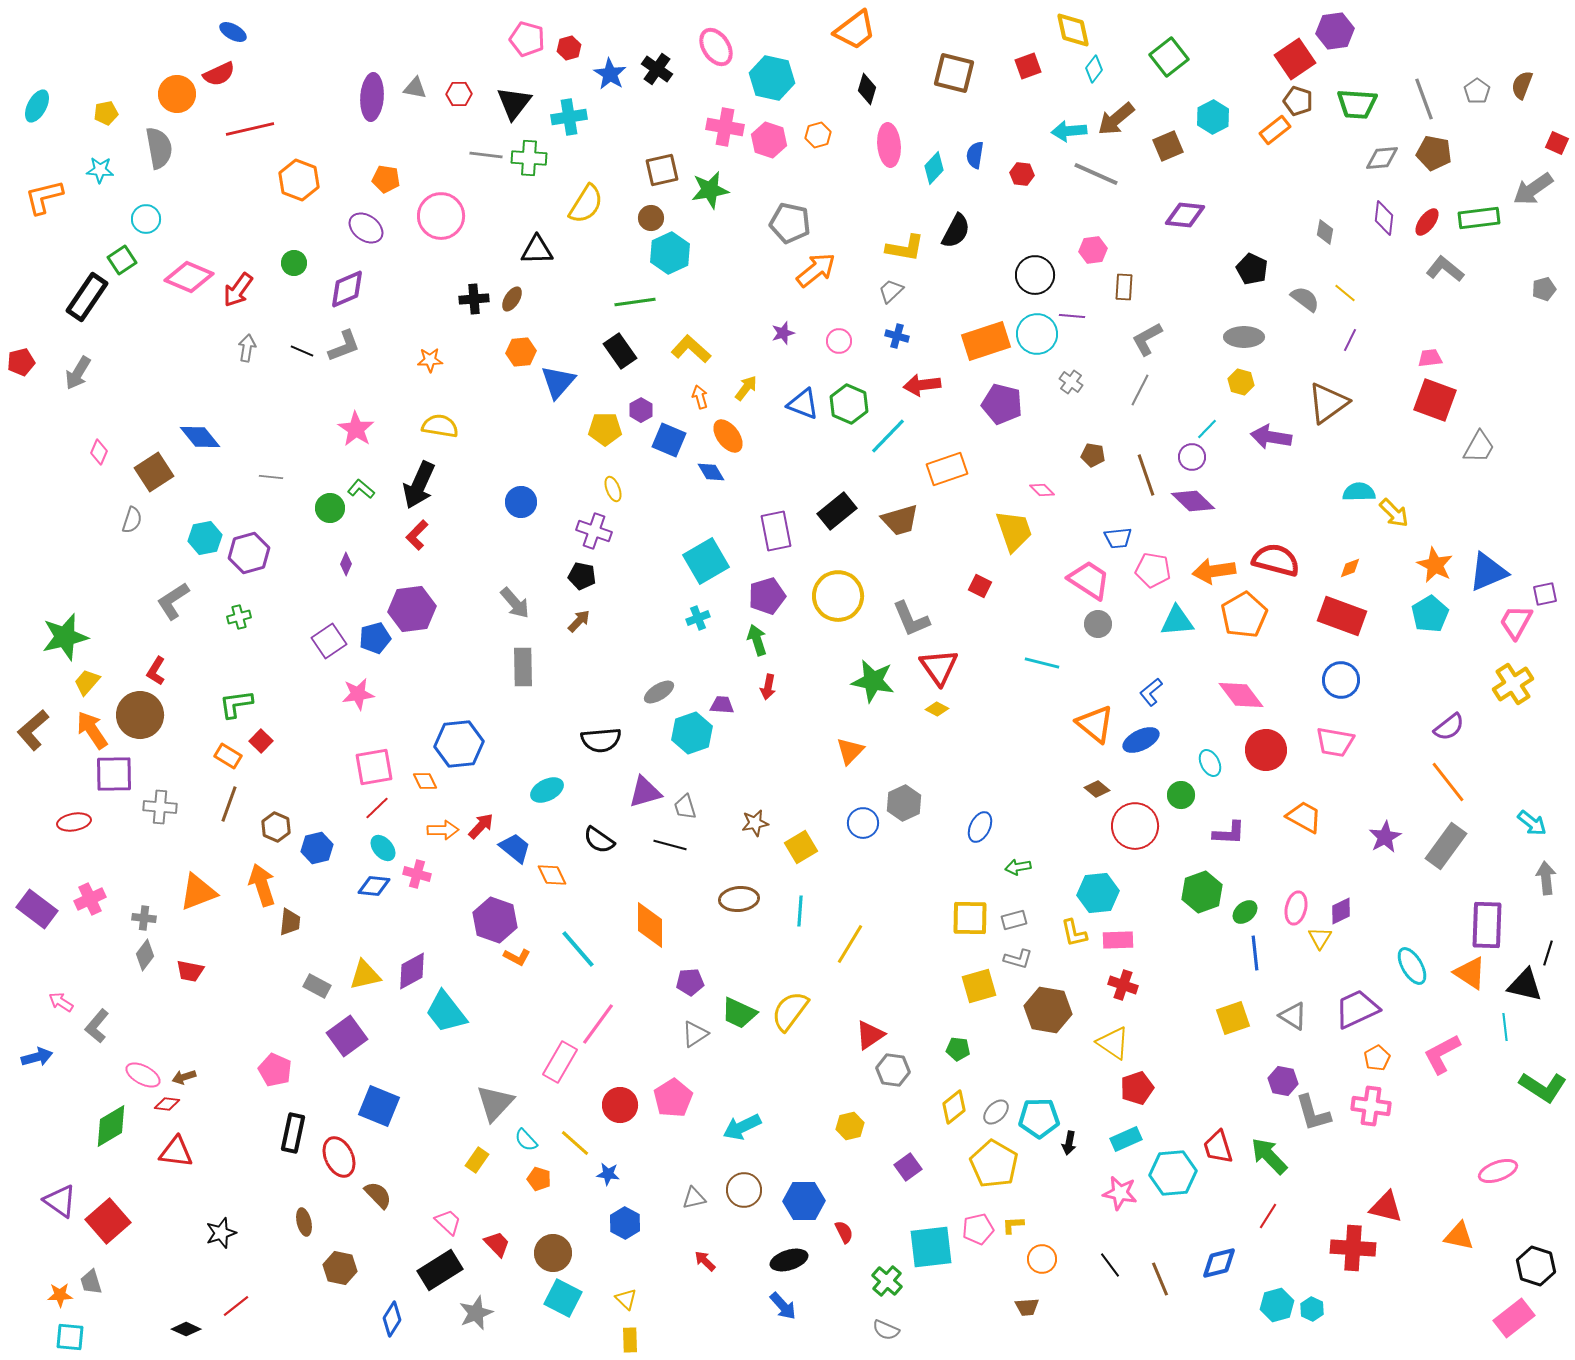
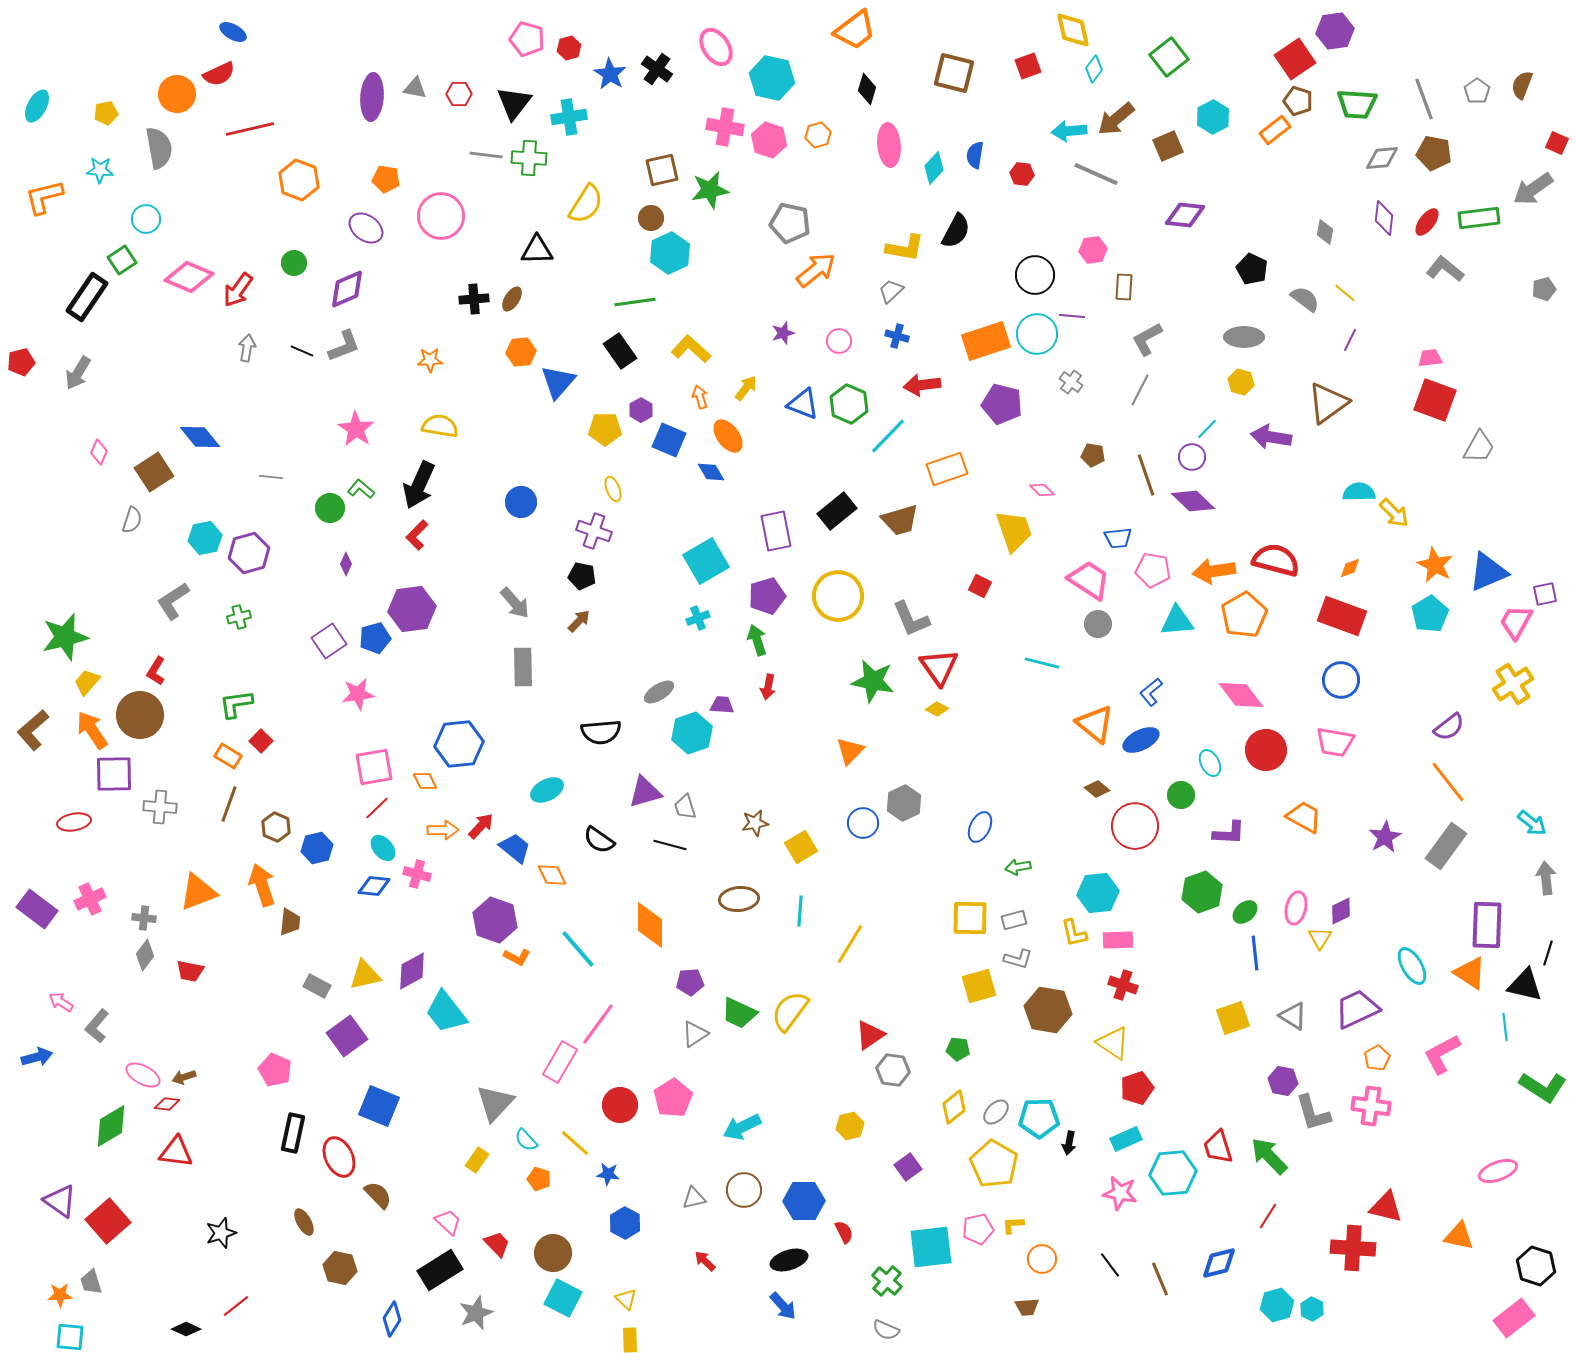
black semicircle at (601, 740): moved 8 px up
brown ellipse at (304, 1222): rotated 16 degrees counterclockwise
